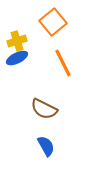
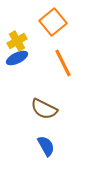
yellow cross: rotated 12 degrees counterclockwise
